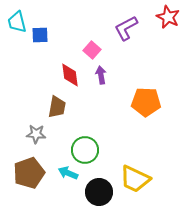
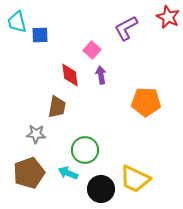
black circle: moved 2 px right, 3 px up
